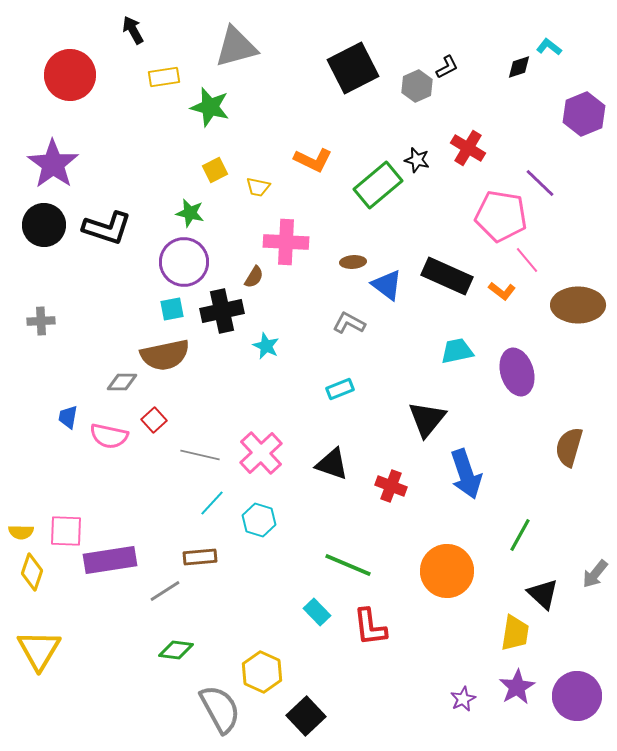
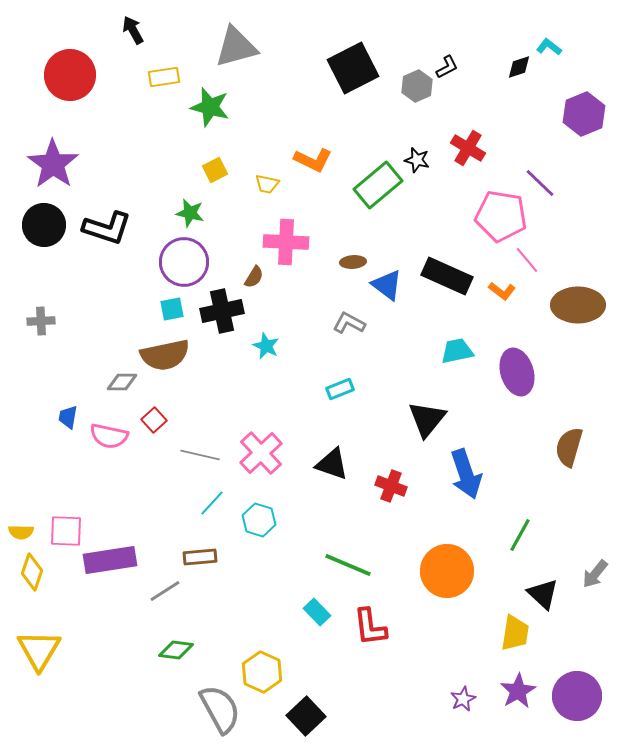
yellow trapezoid at (258, 187): moved 9 px right, 3 px up
purple star at (517, 687): moved 1 px right, 4 px down
